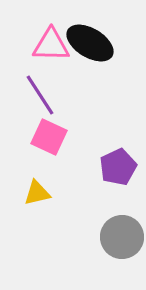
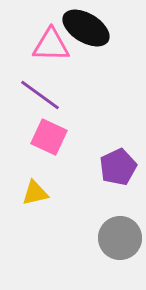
black ellipse: moved 4 px left, 15 px up
purple line: rotated 21 degrees counterclockwise
yellow triangle: moved 2 px left
gray circle: moved 2 px left, 1 px down
